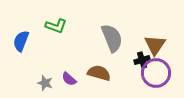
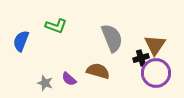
black cross: moved 1 px left, 2 px up
brown semicircle: moved 1 px left, 2 px up
